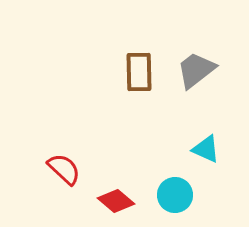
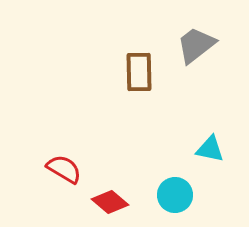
gray trapezoid: moved 25 px up
cyan triangle: moved 4 px right; rotated 12 degrees counterclockwise
red semicircle: rotated 12 degrees counterclockwise
red diamond: moved 6 px left, 1 px down
